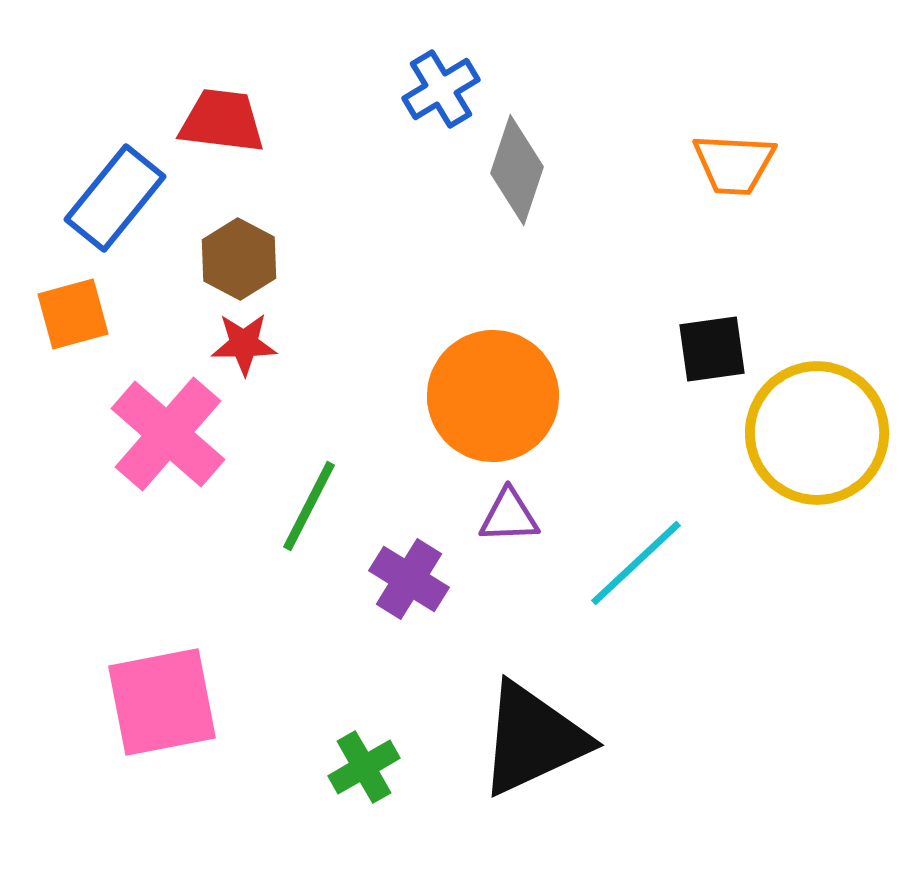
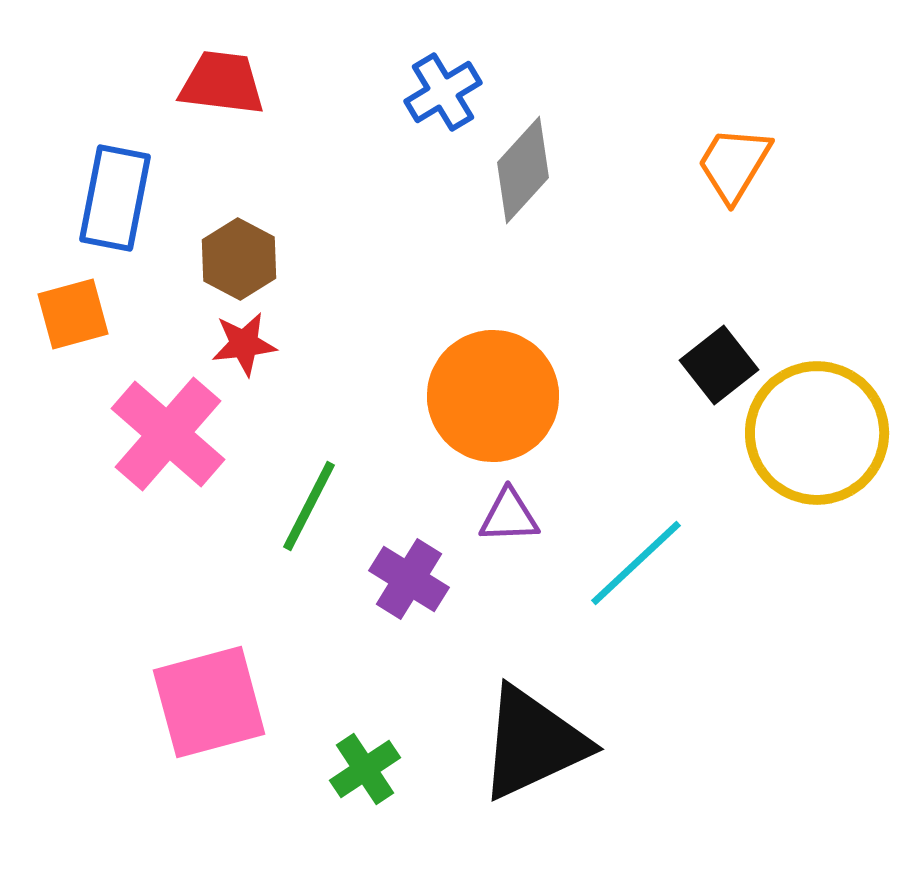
blue cross: moved 2 px right, 3 px down
red trapezoid: moved 38 px up
orange trapezoid: rotated 118 degrees clockwise
gray diamond: moved 6 px right; rotated 24 degrees clockwise
blue rectangle: rotated 28 degrees counterclockwise
red star: rotated 6 degrees counterclockwise
black square: moved 7 px right, 16 px down; rotated 30 degrees counterclockwise
pink square: moved 47 px right; rotated 4 degrees counterclockwise
black triangle: moved 4 px down
green cross: moved 1 px right, 2 px down; rotated 4 degrees counterclockwise
